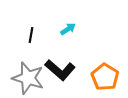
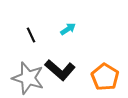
black line: rotated 35 degrees counterclockwise
